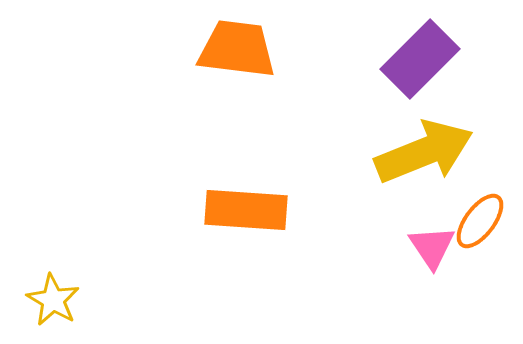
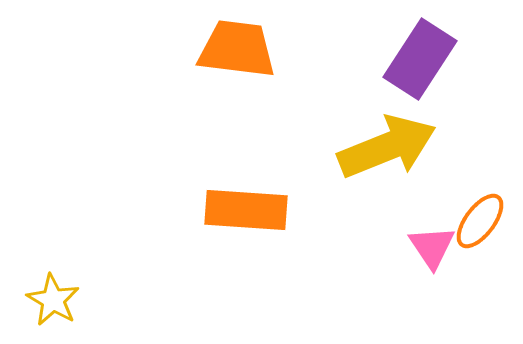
purple rectangle: rotated 12 degrees counterclockwise
yellow arrow: moved 37 px left, 5 px up
